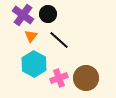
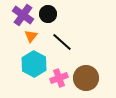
black line: moved 3 px right, 2 px down
